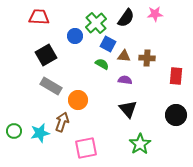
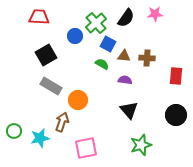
black triangle: moved 1 px right, 1 px down
cyan star: moved 5 px down
green star: moved 1 px right, 1 px down; rotated 15 degrees clockwise
